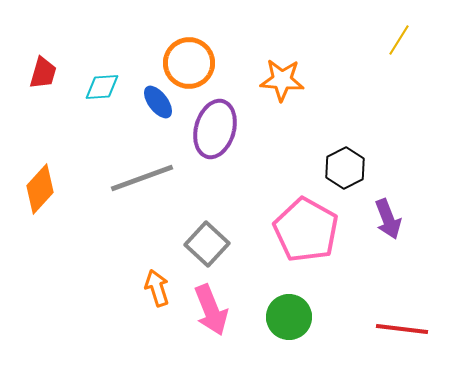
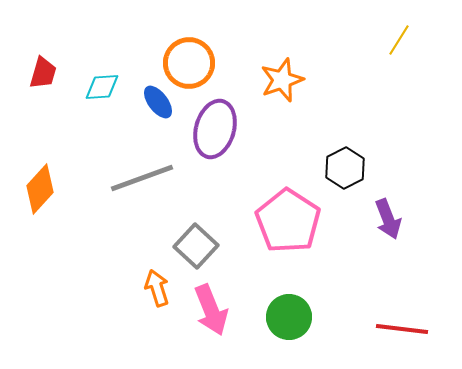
orange star: rotated 24 degrees counterclockwise
pink pentagon: moved 18 px left, 9 px up; rotated 4 degrees clockwise
gray square: moved 11 px left, 2 px down
